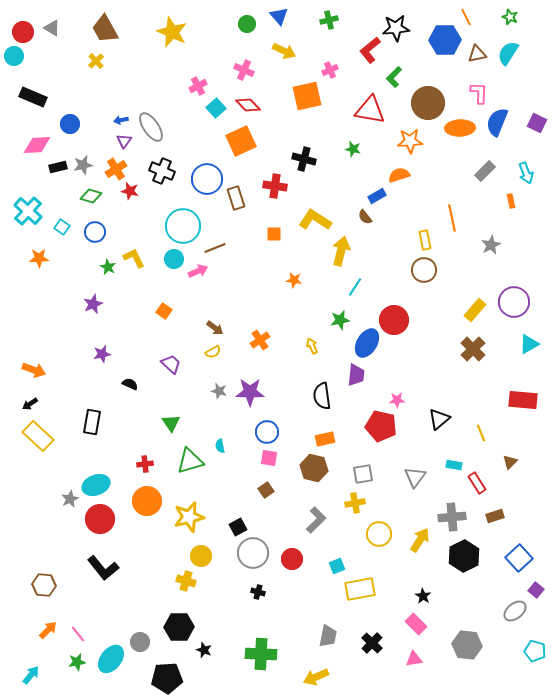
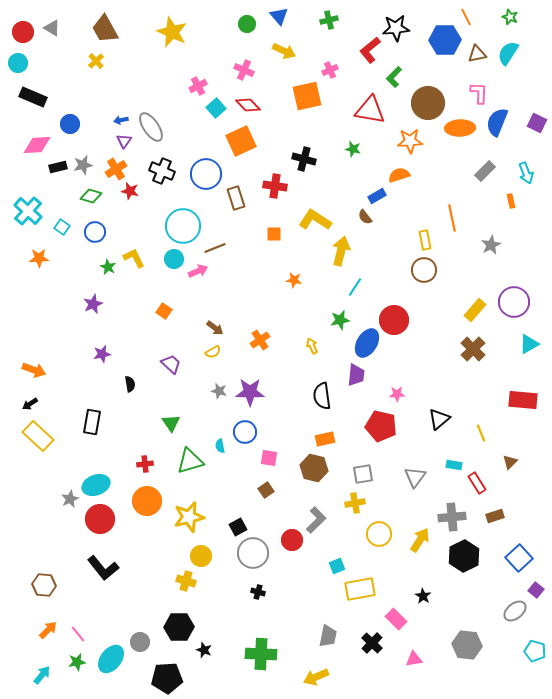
cyan circle at (14, 56): moved 4 px right, 7 px down
blue circle at (207, 179): moved 1 px left, 5 px up
black semicircle at (130, 384): rotated 56 degrees clockwise
pink star at (397, 400): moved 6 px up
blue circle at (267, 432): moved 22 px left
red circle at (292, 559): moved 19 px up
pink rectangle at (416, 624): moved 20 px left, 5 px up
cyan arrow at (31, 675): moved 11 px right
